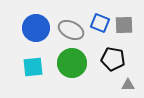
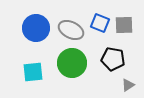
cyan square: moved 5 px down
gray triangle: rotated 32 degrees counterclockwise
